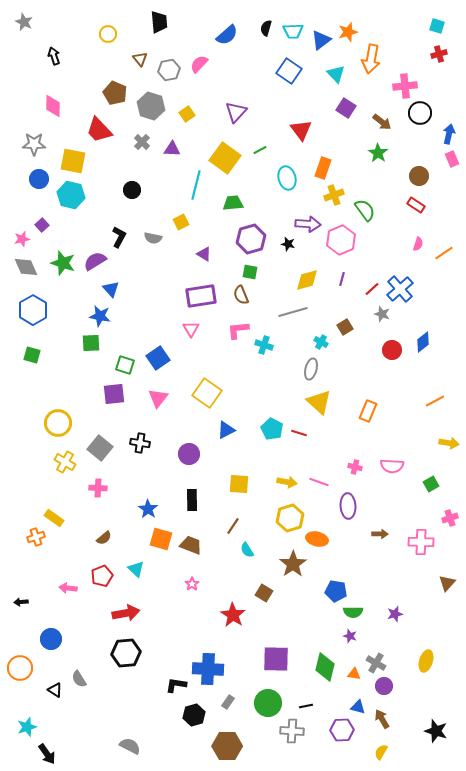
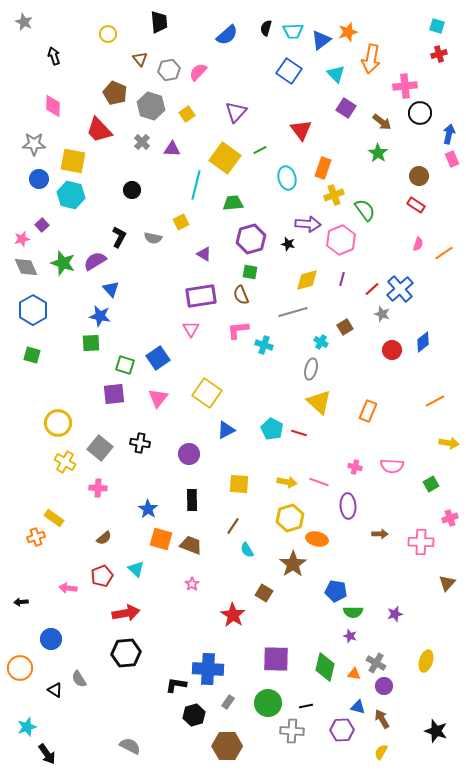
pink semicircle at (199, 64): moved 1 px left, 8 px down
